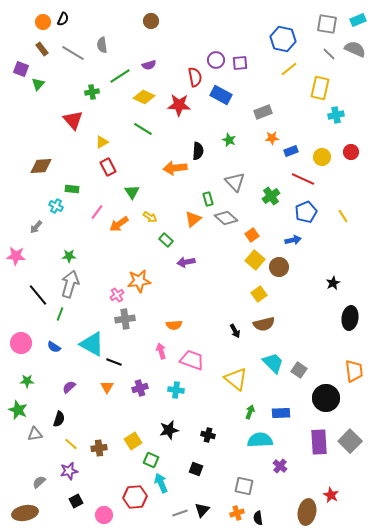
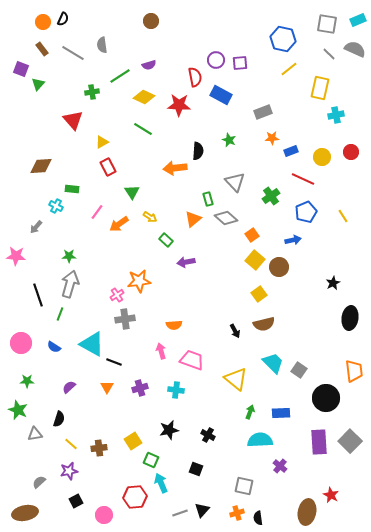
black line at (38, 295): rotated 20 degrees clockwise
black cross at (208, 435): rotated 16 degrees clockwise
